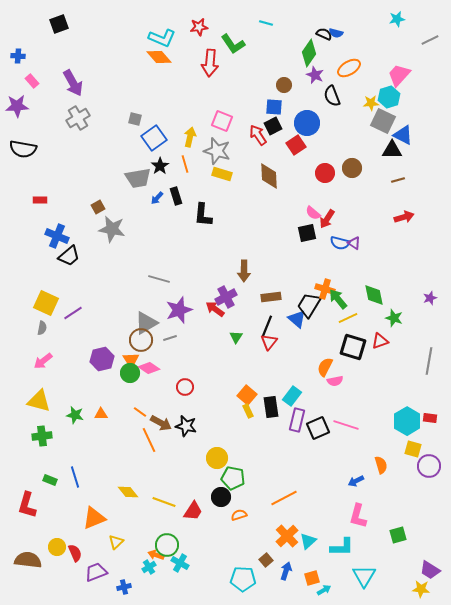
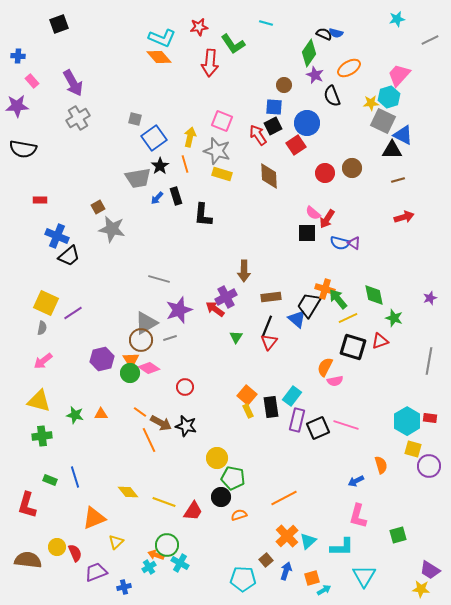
black square at (307, 233): rotated 12 degrees clockwise
